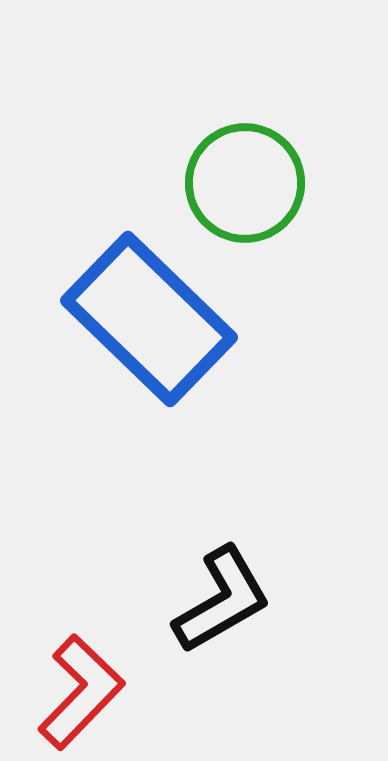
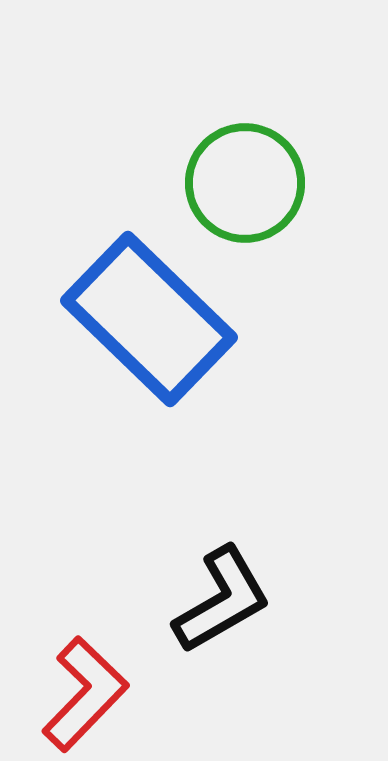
red L-shape: moved 4 px right, 2 px down
